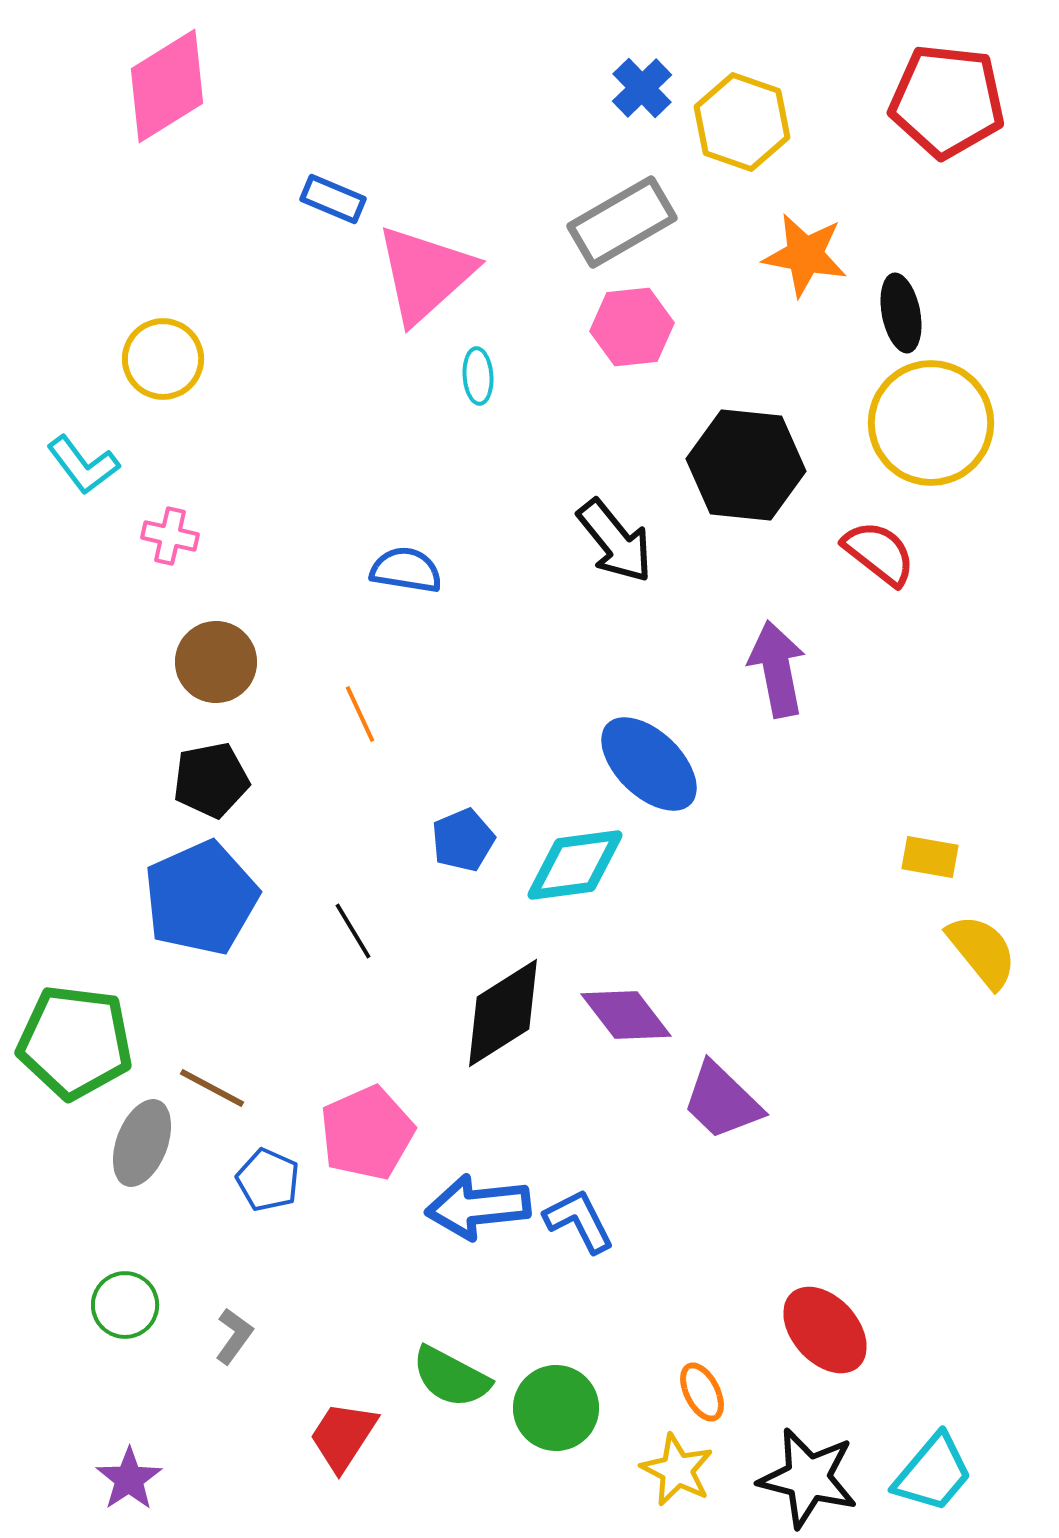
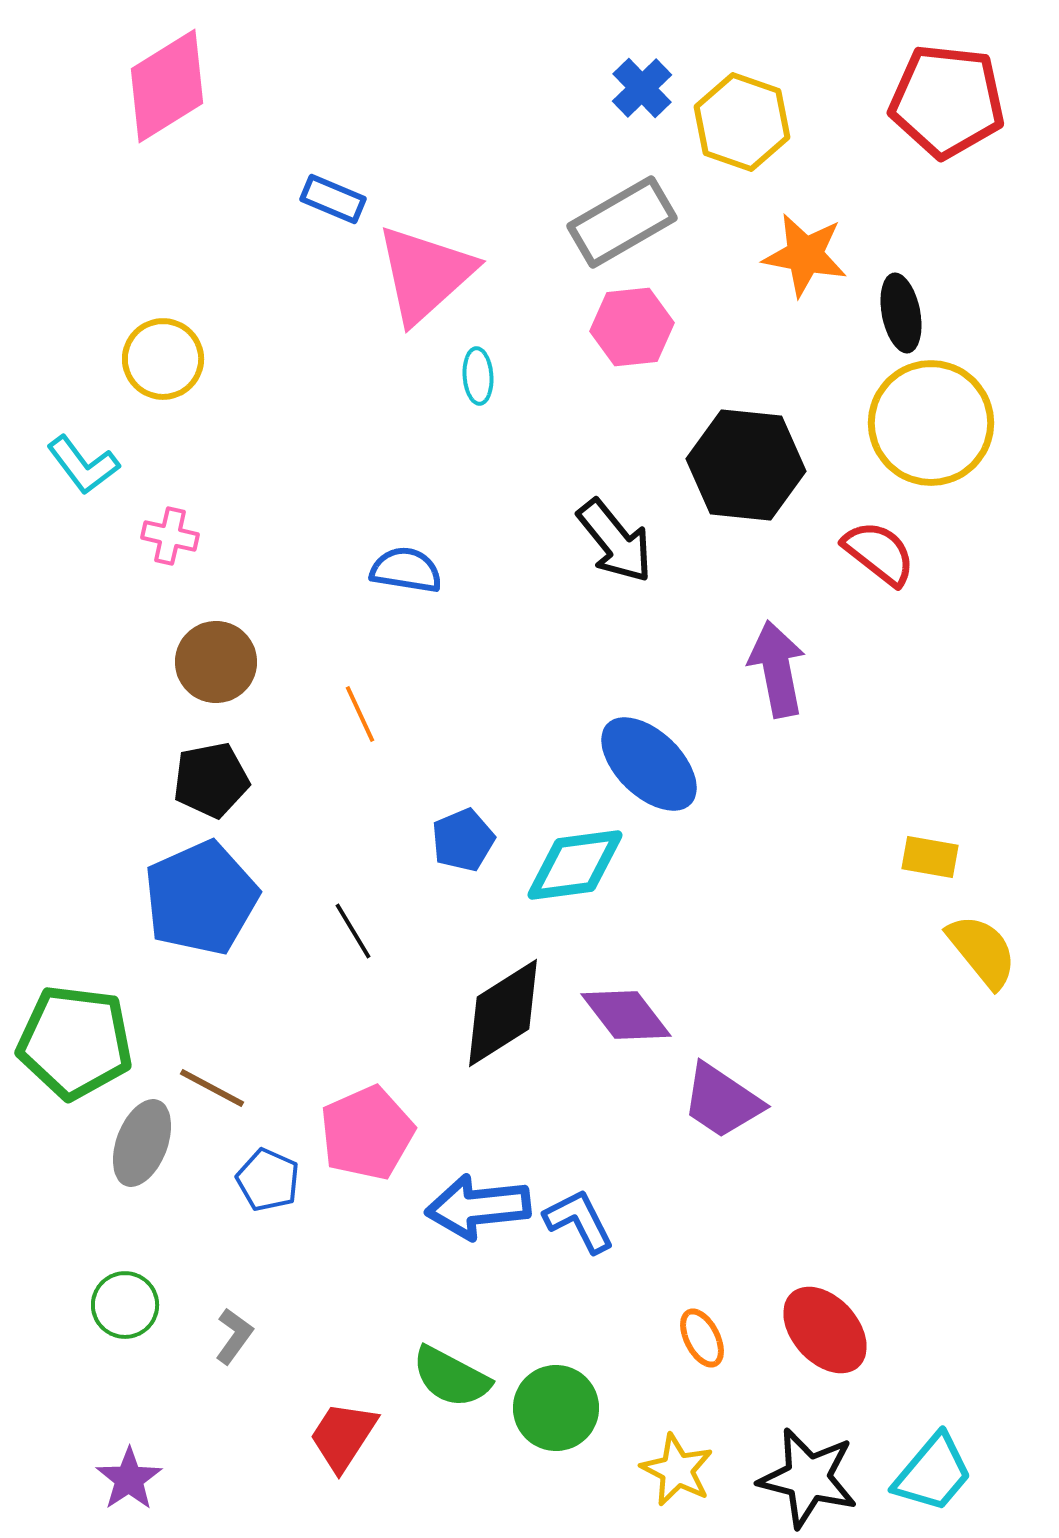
purple trapezoid at (722, 1101): rotated 10 degrees counterclockwise
orange ellipse at (702, 1392): moved 54 px up
